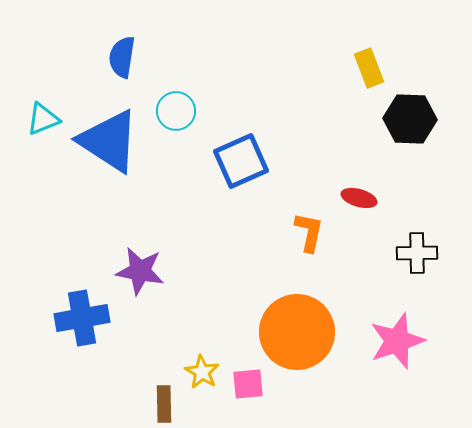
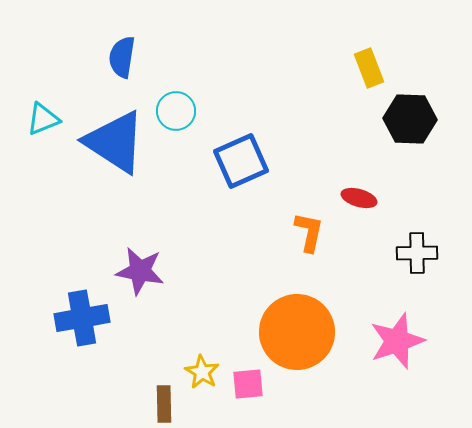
blue triangle: moved 6 px right, 1 px down
